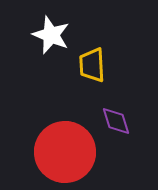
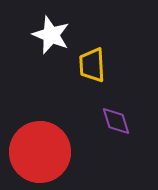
red circle: moved 25 px left
